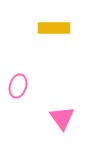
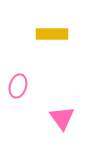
yellow rectangle: moved 2 px left, 6 px down
